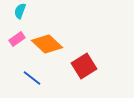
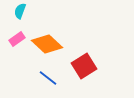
blue line: moved 16 px right
